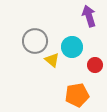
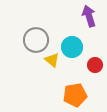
gray circle: moved 1 px right, 1 px up
orange pentagon: moved 2 px left
